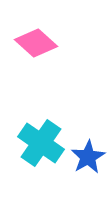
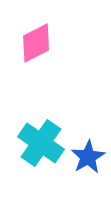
pink diamond: rotated 69 degrees counterclockwise
